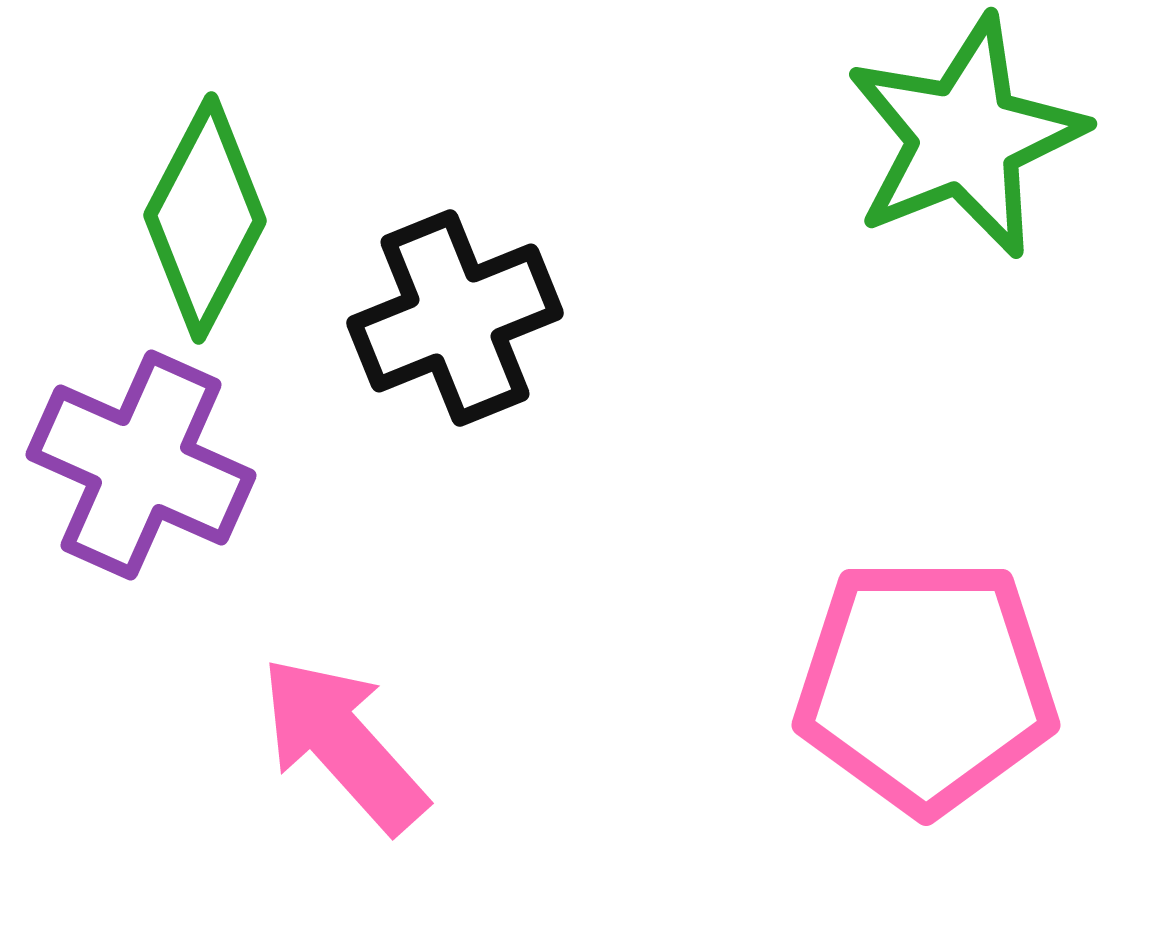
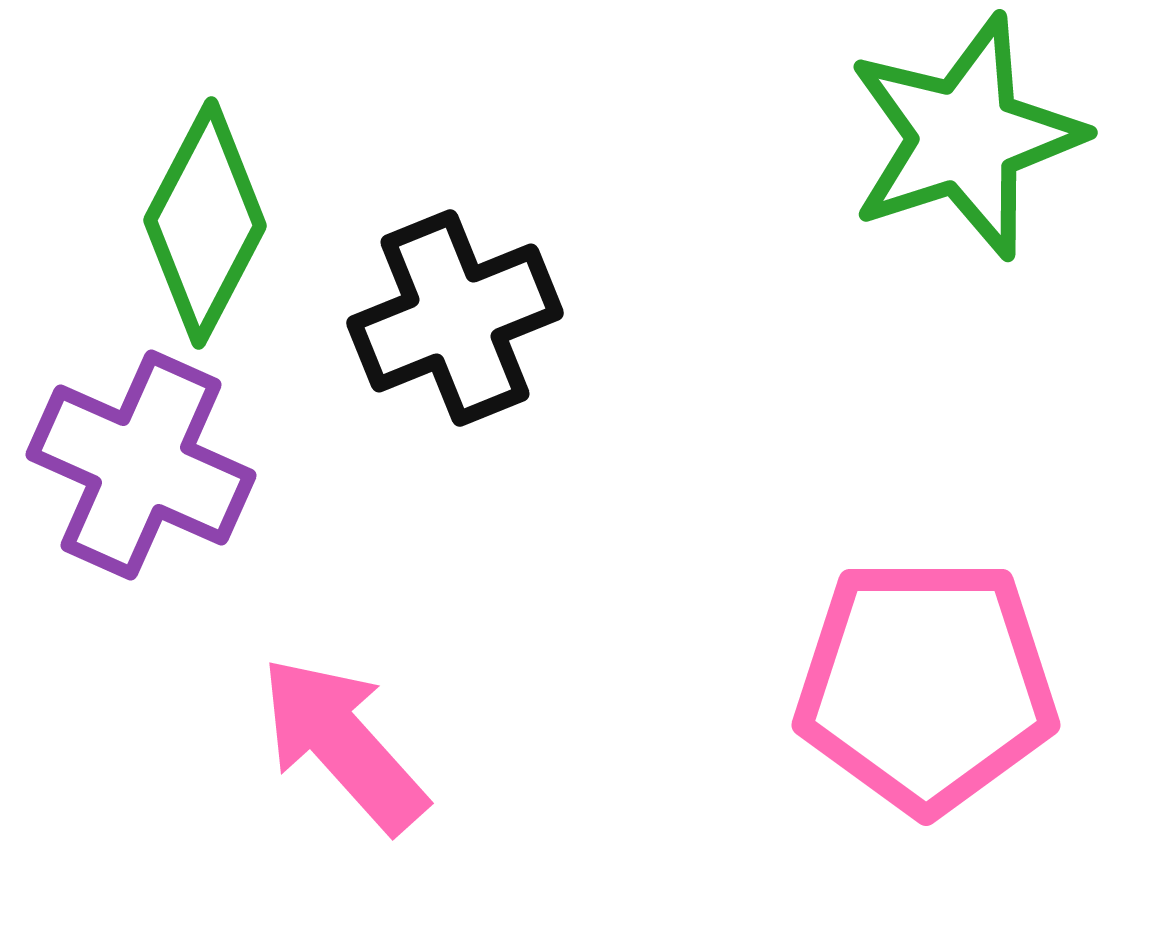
green star: rotated 4 degrees clockwise
green diamond: moved 5 px down
